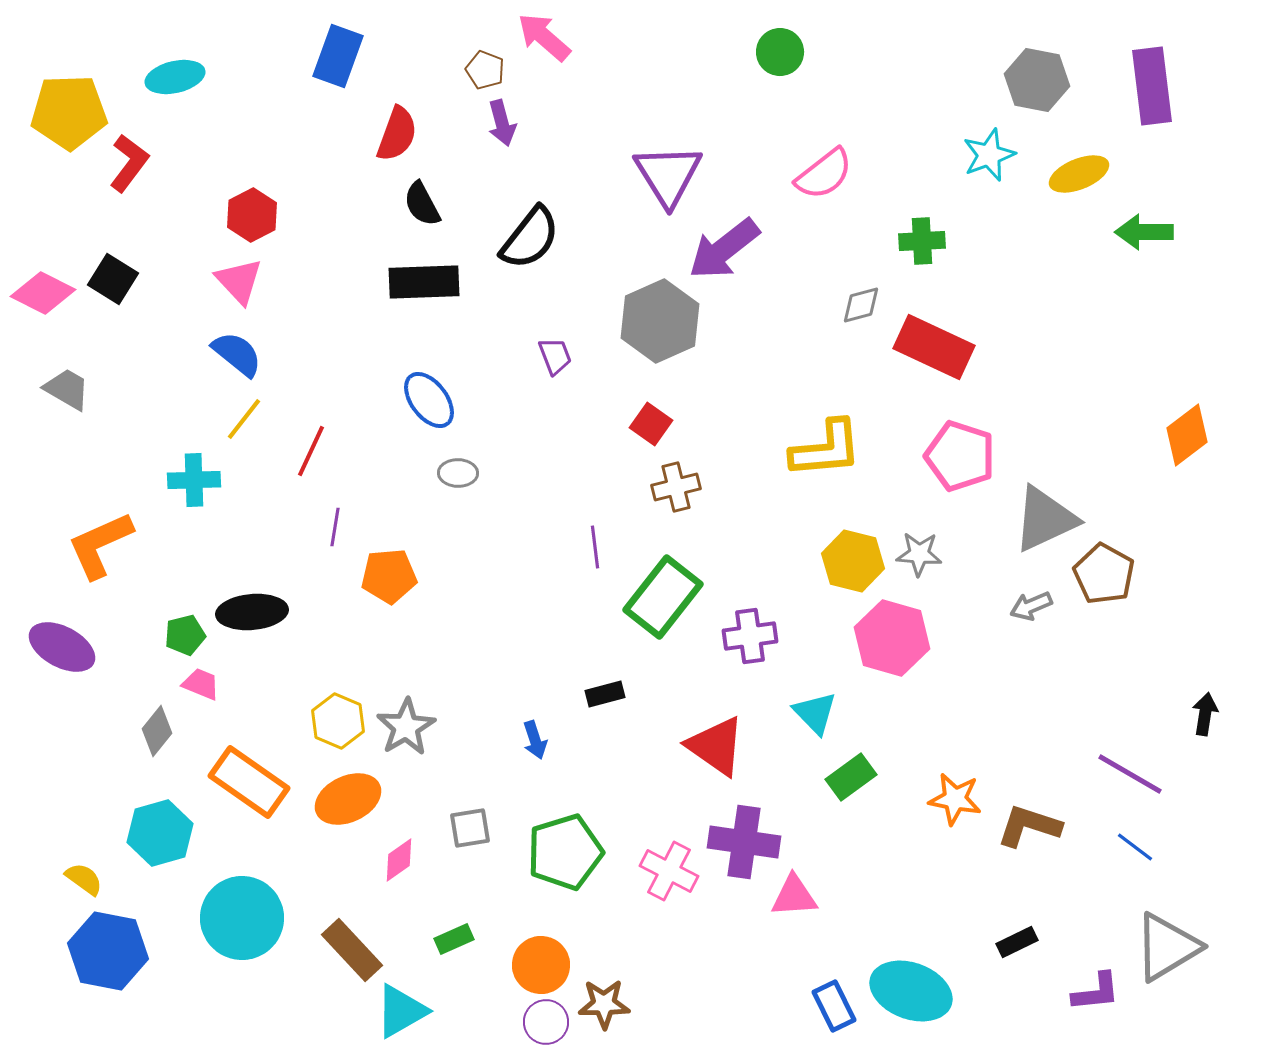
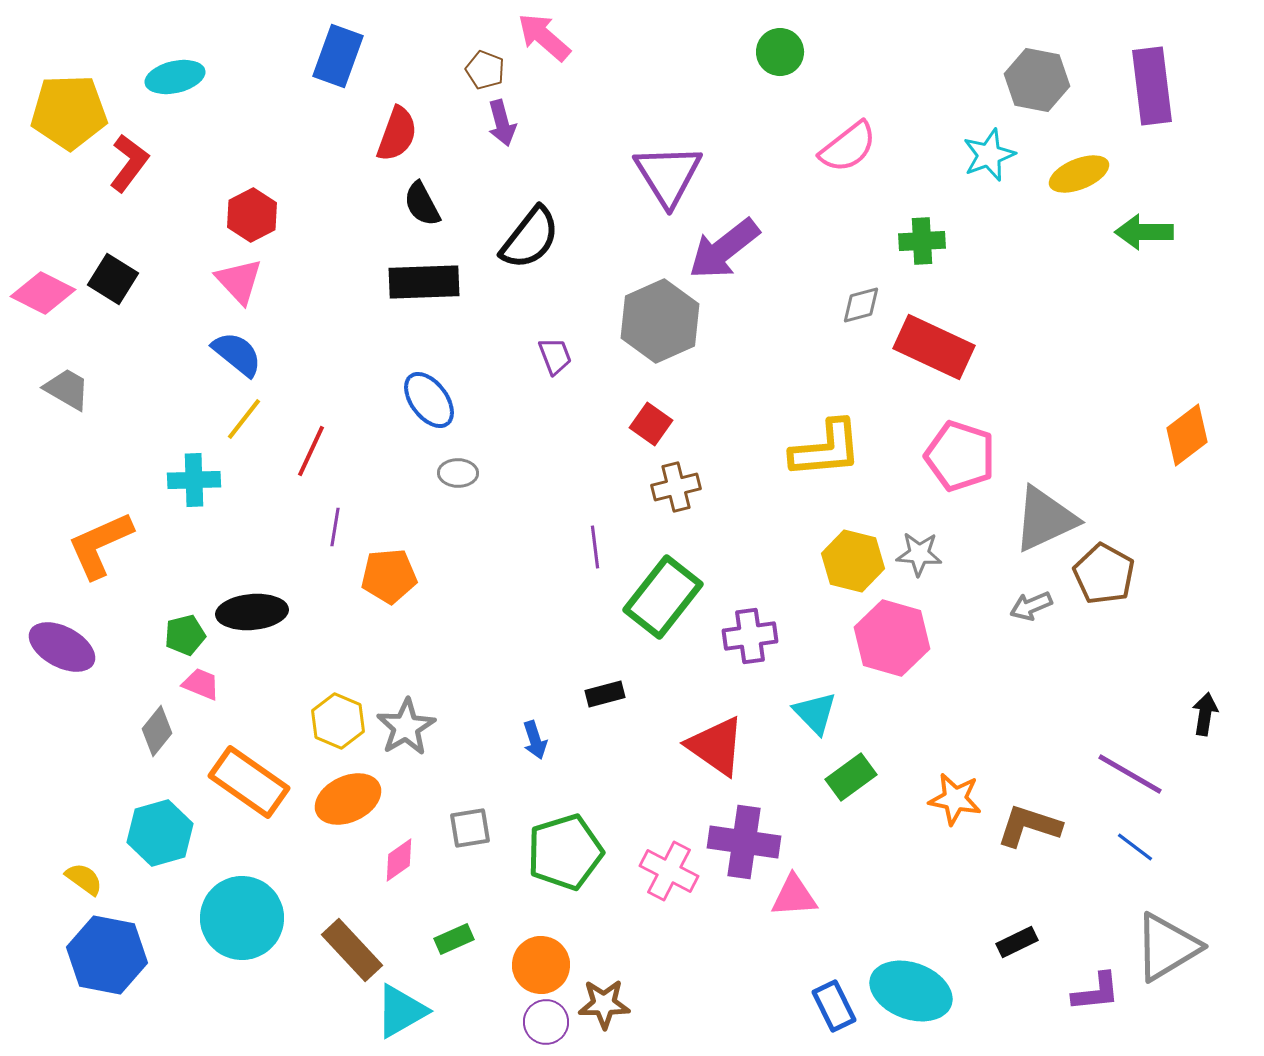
pink semicircle at (824, 174): moved 24 px right, 27 px up
blue hexagon at (108, 951): moved 1 px left, 4 px down
